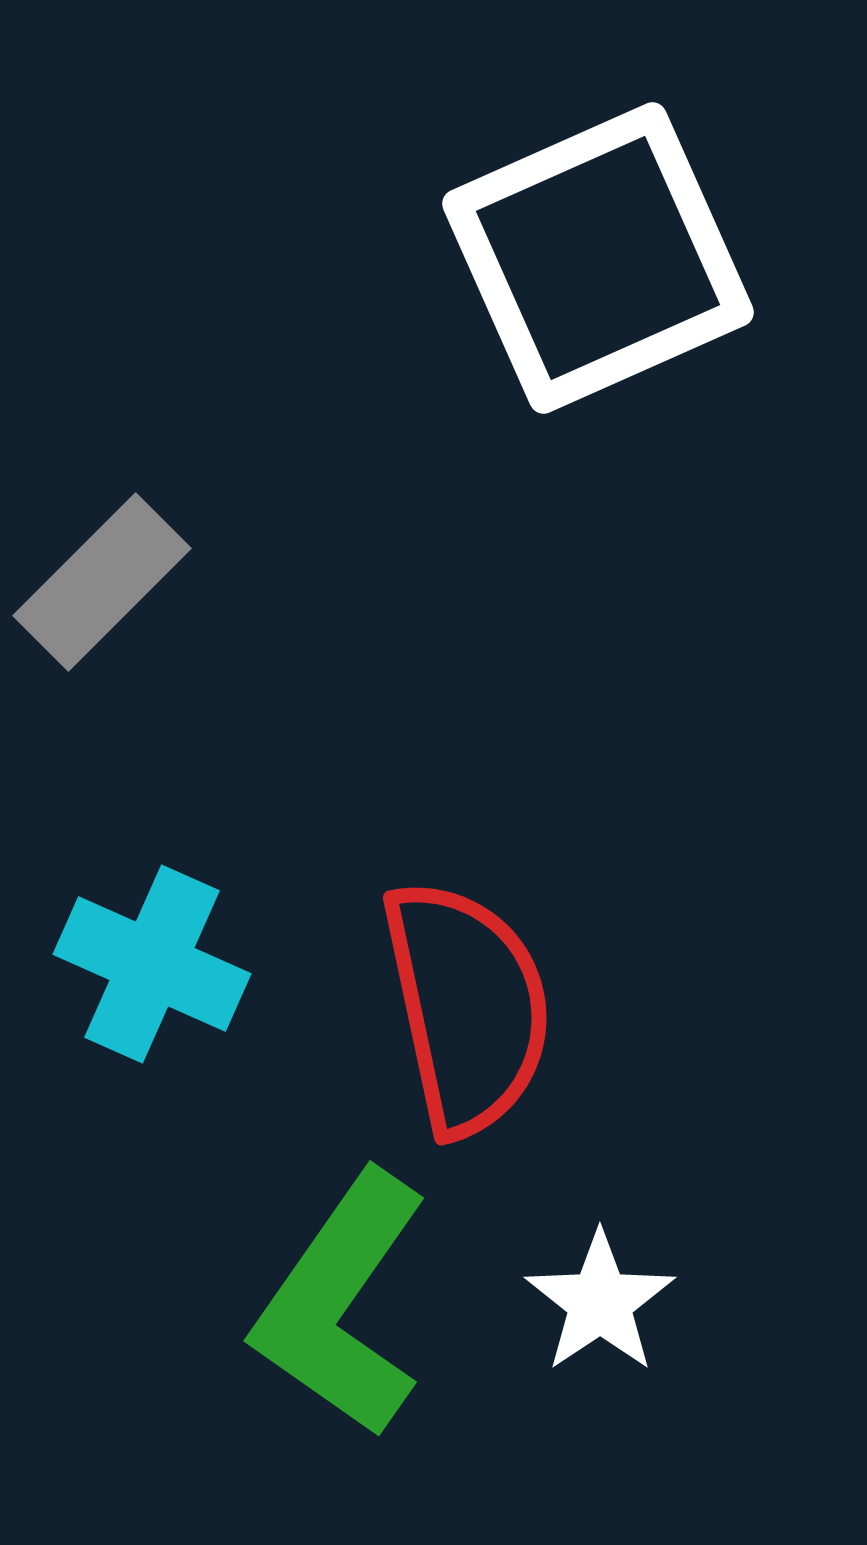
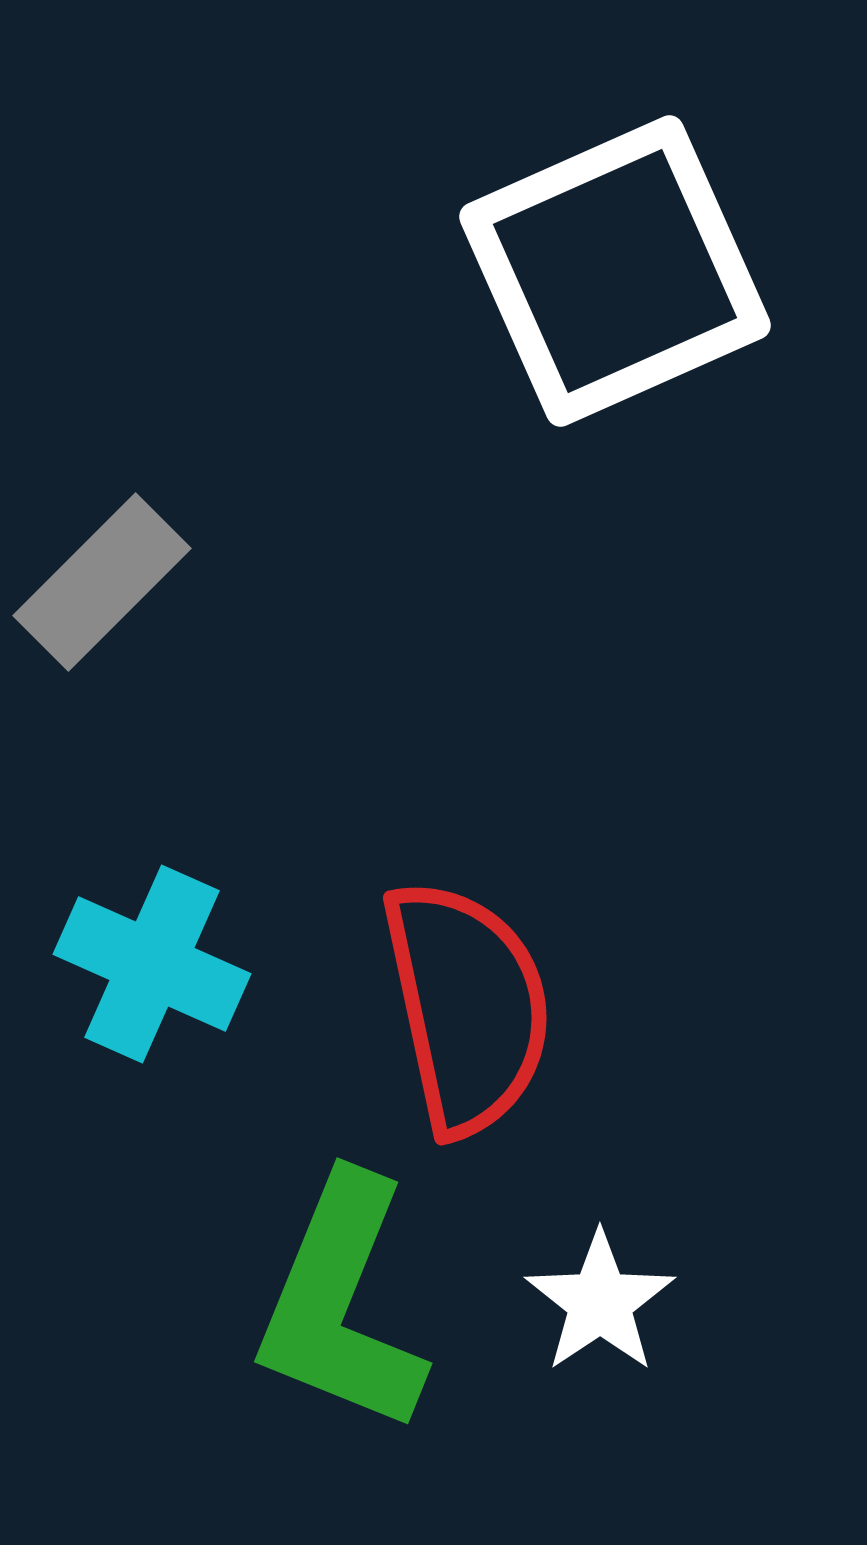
white square: moved 17 px right, 13 px down
green L-shape: rotated 13 degrees counterclockwise
